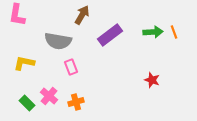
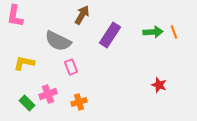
pink L-shape: moved 2 px left, 1 px down
purple rectangle: rotated 20 degrees counterclockwise
gray semicircle: rotated 16 degrees clockwise
red star: moved 7 px right, 5 px down
pink cross: moved 1 px left, 2 px up; rotated 30 degrees clockwise
orange cross: moved 3 px right
